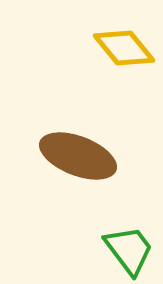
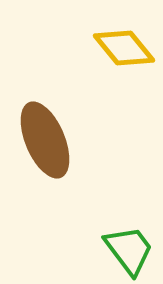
brown ellipse: moved 33 px left, 16 px up; rotated 46 degrees clockwise
